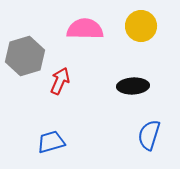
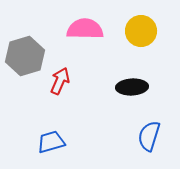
yellow circle: moved 5 px down
black ellipse: moved 1 px left, 1 px down
blue semicircle: moved 1 px down
